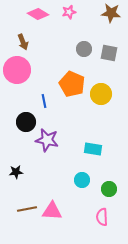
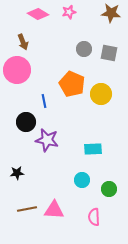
cyan rectangle: rotated 12 degrees counterclockwise
black star: moved 1 px right, 1 px down
pink triangle: moved 2 px right, 1 px up
pink semicircle: moved 8 px left
